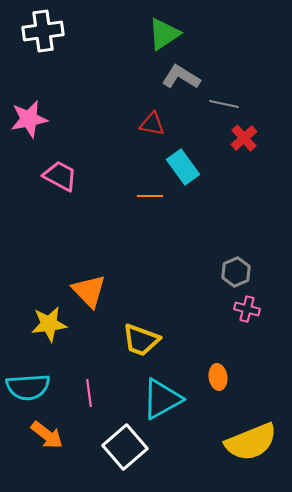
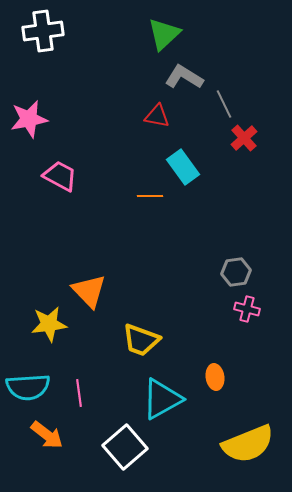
green triangle: rotated 9 degrees counterclockwise
gray L-shape: moved 3 px right
gray line: rotated 52 degrees clockwise
red triangle: moved 5 px right, 8 px up
gray hexagon: rotated 16 degrees clockwise
orange ellipse: moved 3 px left
pink line: moved 10 px left
yellow semicircle: moved 3 px left, 2 px down
